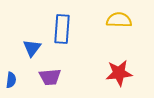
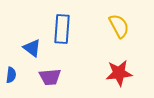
yellow semicircle: moved 6 px down; rotated 60 degrees clockwise
blue triangle: rotated 30 degrees counterclockwise
blue semicircle: moved 5 px up
